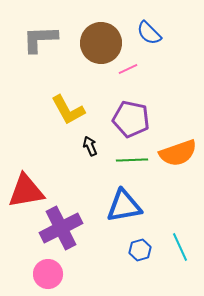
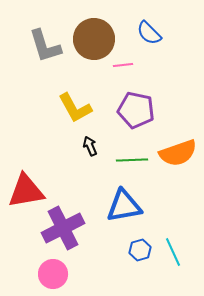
gray L-shape: moved 5 px right, 7 px down; rotated 105 degrees counterclockwise
brown circle: moved 7 px left, 4 px up
pink line: moved 5 px left, 4 px up; rotated 18 degrees clockwise
yellow L-shape: moved 7 px right, 2 px up
purple pentagon: moved 5 px right, 9 px up
purple cross: moved 2 px right
cyan line: moved 7 px left, 5 px down
pink circle: moved 5 px right
